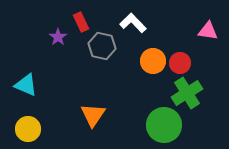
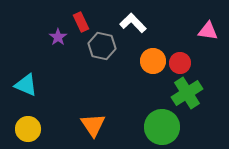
orange triangle: moved 10 px down; rotated 8 degrees counterclockwise
green circle: moved 2 px left, 2 px down
